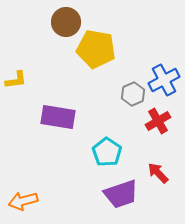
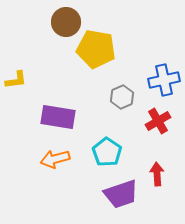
blue cross: rotated 16 degrees clockwise
gray hexagon: moved 11 px left, 3 px down
red arrow: moved 1 px left, 1 px down; rotated 40 degrees clockwise
orange arrow: moved 32 px right, 42 px up
